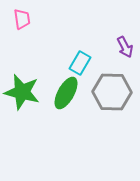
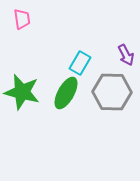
purple arrow: moved 1 px right, 8 px down
